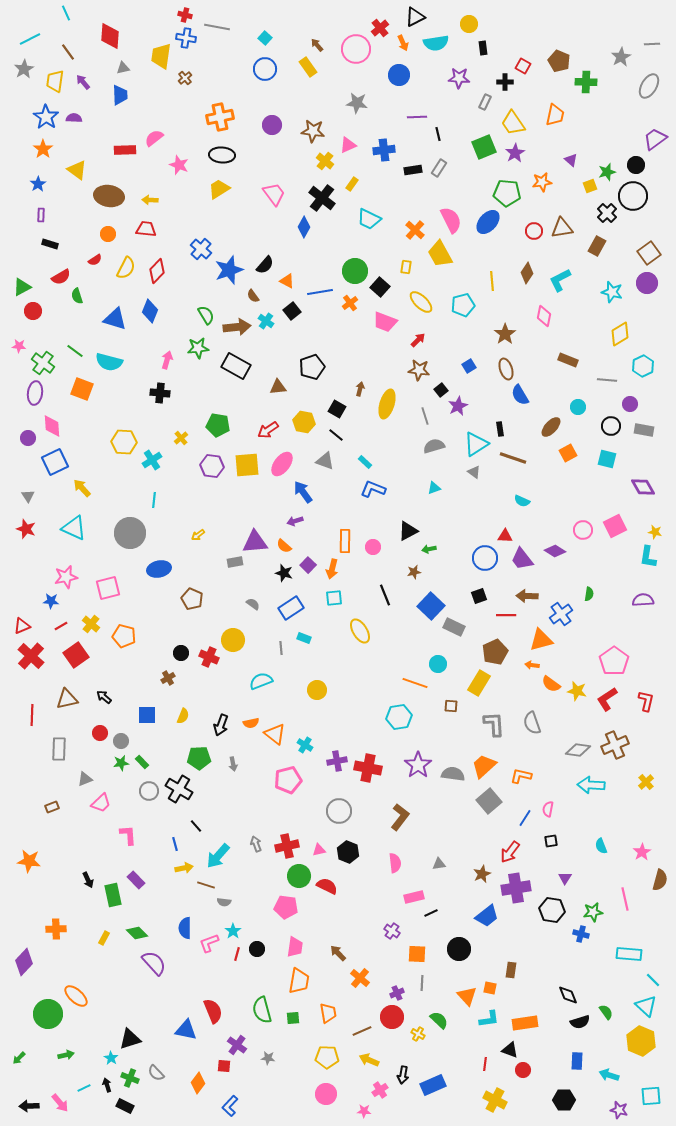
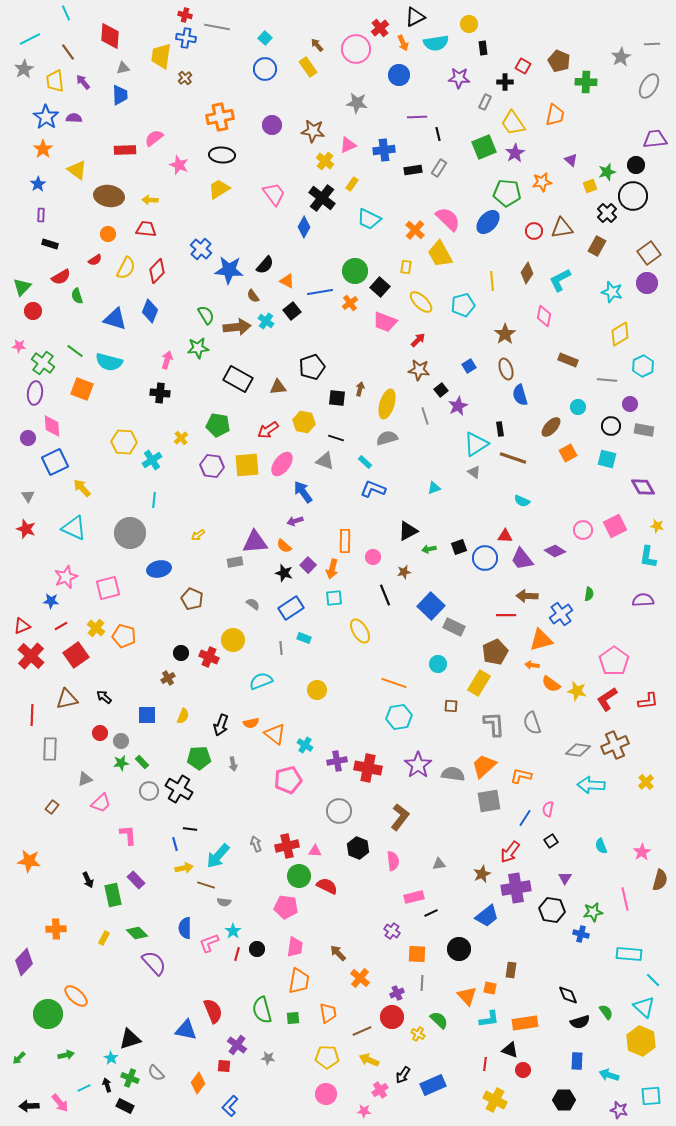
yellow trapezoid at (55, 81): rotated 15 degrees counterclockwise
purple trapezoid at (655, 139): rotated 30 degrees clockwise
pink semicircle at (451, 220): moved 3 px left, 1 px up; rotated 20 degrees counterclockwise
blue star at (229, 270): rotated 24 degrees clockwise
green triangle at (22, 287): rotated 18 degrees counterclockwise
black rectangle at (236, 366): moved 2 px right, 13 px down
blue semicircle at (520, 395): rotated 15 degrees clockwise
black square at (337, 409): moved 11 px up; rotated 24 degrees counterclockwise
black line at (336, 435): moved 3 px down; rotated 21 degrees counterclockwise
gray semicircle at (434, 446): moved 47 px left, 8 px up
yellow star at (655, 532): moved 2 px right, 6 px up
pink circle at (373, 547): moved 10 px down
brown star at (414, 572): moved 10 px left
pink star at (66, 577): rotated 10 degrees counterclockwise
black square at (479, 596): moved 20 px left, 49 px up
yellow cross at (91, 624): moved 5 px right, 4 px down
orange line at (415, 683): moved 21 px left
red L-shape at (646, 701): moved 2 px right; rotated 70 degrees clockwise
gray rectangle at (59, 749): moved 9 px left
gray square at (489, 801): rotated 30 degrees clockwise
brown rectangle at (52, 807): rotated 32 degrees counterclockwise
black line at (196, 826): moved 6 px left, 3 px down; rotated 40 degrees counterclockwise
black square at (551, 841): rotated 24 degrees counterclockwise
pink triangle at (319, 850): moved 4 px left, 1 px down; rotated 16 degrees clockwise
black hexagon at (348, 852): moved 10 px right, 4 px up
pink semicircle at (395, 863): moved 2 px left, 2 px up
cyan triangle at (646, 1006): moved 2 px left, 1 px down
black arrow at (403, 1075): rotated 24 degrees clockwise
